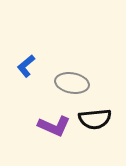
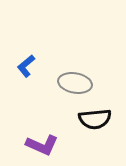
gray ellipse: moved 3 px right
purple L-shape: moved 12 px left, 19 px down
